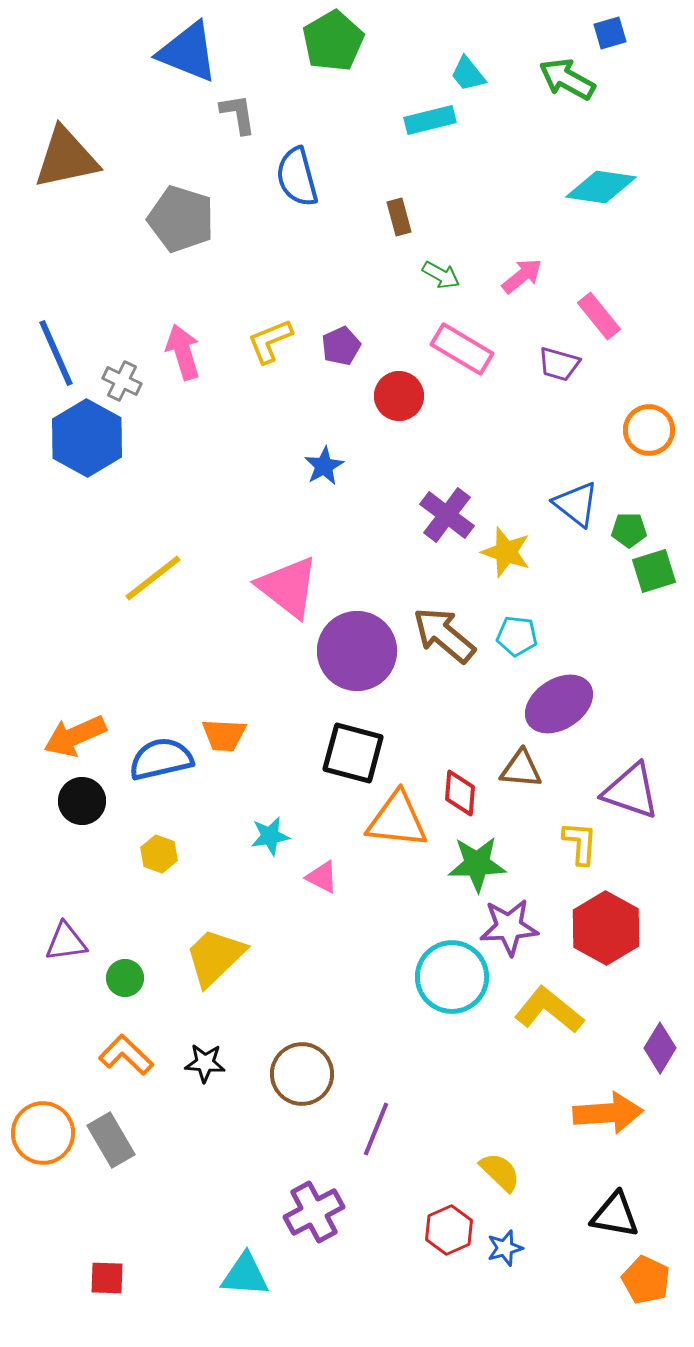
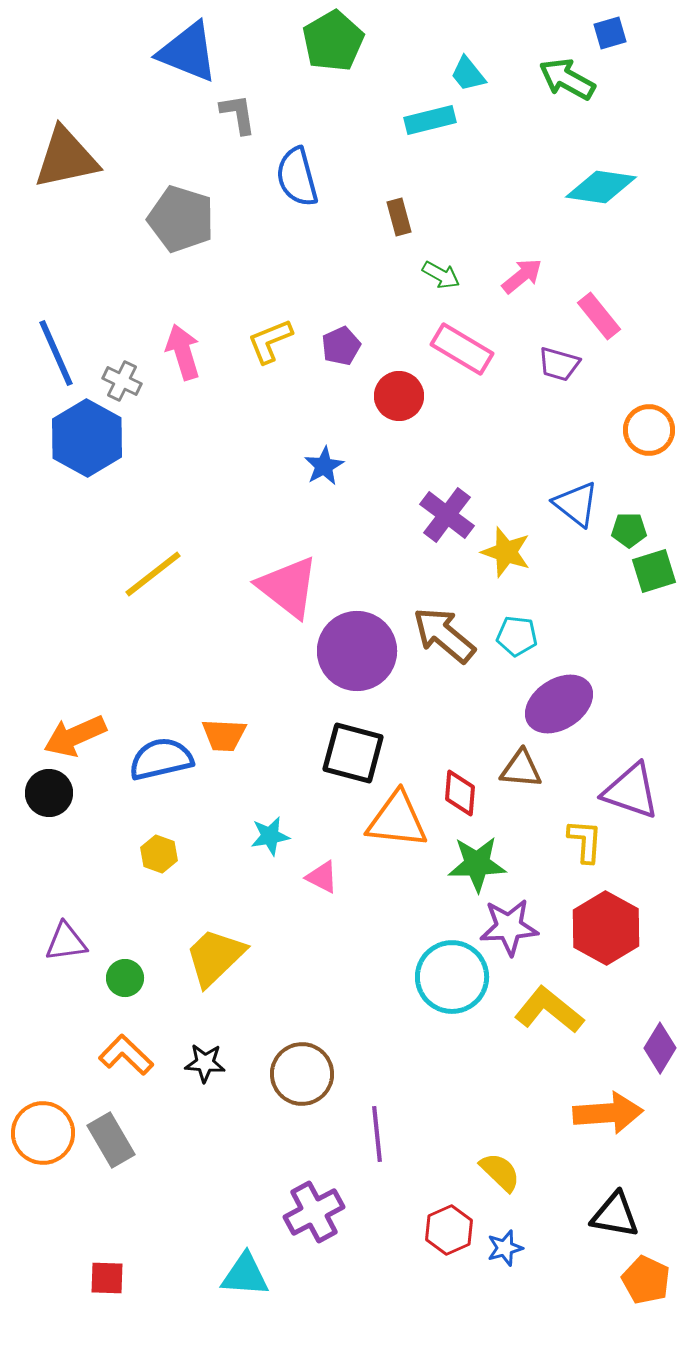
yellow line at (153, 578): moved 4 px up
black circle at (82, 801): moved 33 px left, 8 px up
yellow L-shape at (580, 843): moved 5 px right, 2 px up
purple line at (376, 1129): moved 1 px right, 5 px down; rotated 28 degrees counterclockwise
